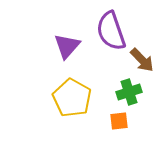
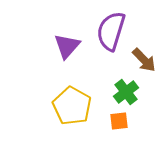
purple semicircle: rotated 36 degrees clockwise
brown arrow: moved 2 px right
green cross: moved 3 px left; rotated 20 degrees counterclockwise
yellow pentagon: moved 8 px down
